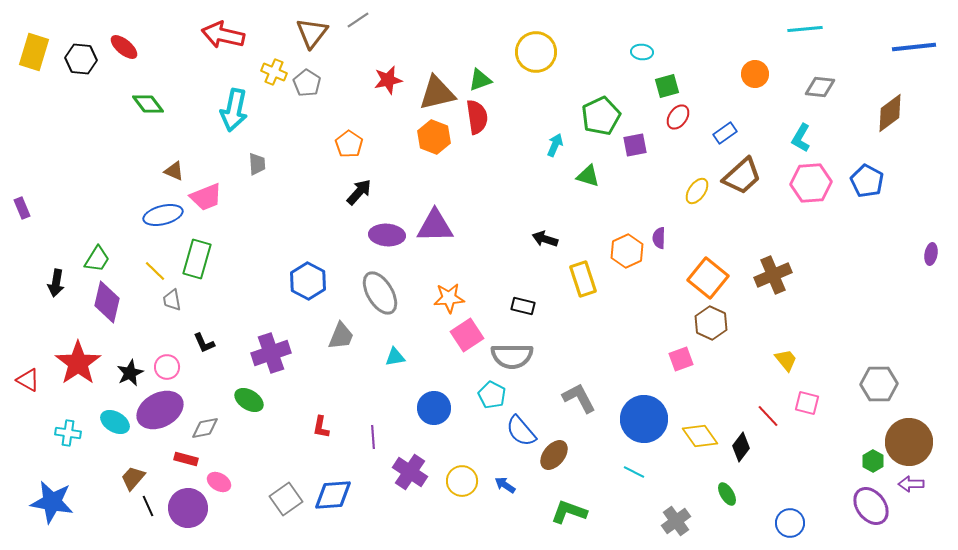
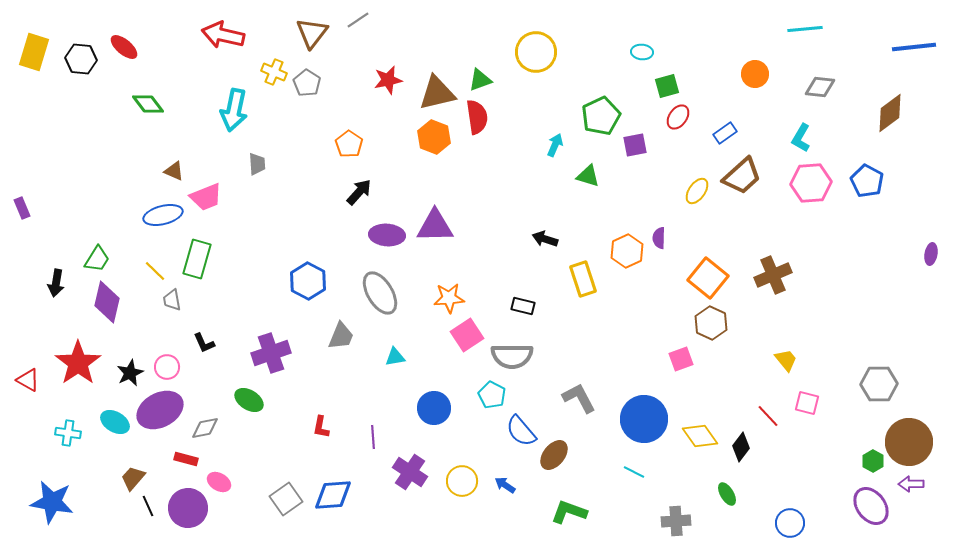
gray cross at (676, 521): rotated 32 degrees clockwise
